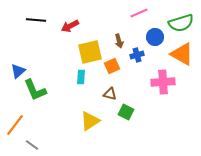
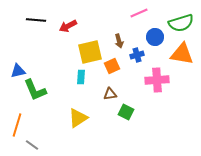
red arrow: moved 2 px left
orange triangle: rotated 20 degrees counterclockwise
blue triangle: rotated 28 degrees clockwise
pink cross: moved 6 px left, 2 px up
brown triangle: rotated 24 degrees counterclockwise
yellow triangle: moved 12 px left, 3 px up
orange line: moved 2 px right; rotated 20 degrees counterclockwise
